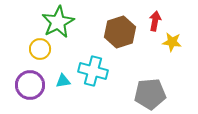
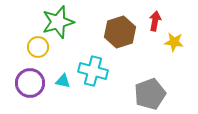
green star: rotated 12 degrees clockwise
yellow star: moved 2 px right
yellow circle: moved 2 px left, 2 px up
cyan triangle: rotated 21 degrees clockwise
purple circle: moved 2 px up
gray pentagon: rotated 16 degrees counterclockwise
